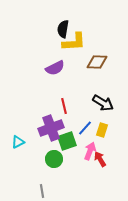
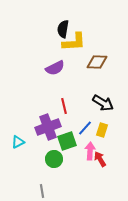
purple cross: moved 3 px left, 1 px up
pink arrow: rotated 18 degrees counterclockwise
